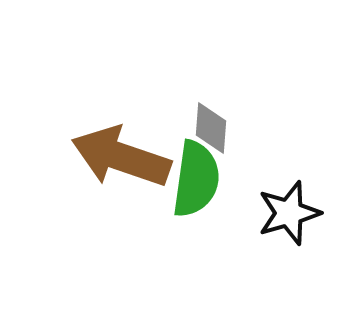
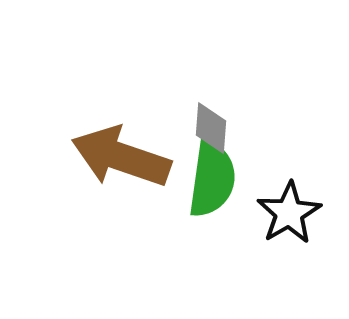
green semicircle: moved 16 px right
black star: rotated 14 degrees counterclockwise
